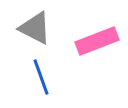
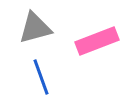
gray triangle: rotated 42 degrees counterclockwise
